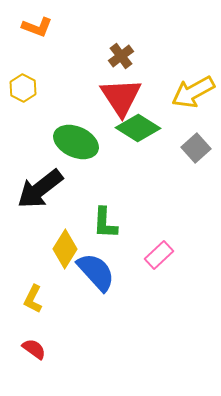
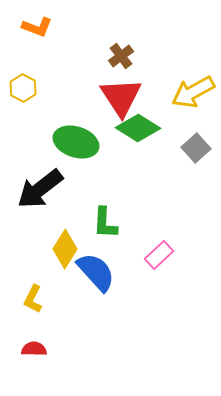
green ellipse: rotated 6 degrees counterclockwise
red semicircle: rotated 35 degrees counterclockwise
